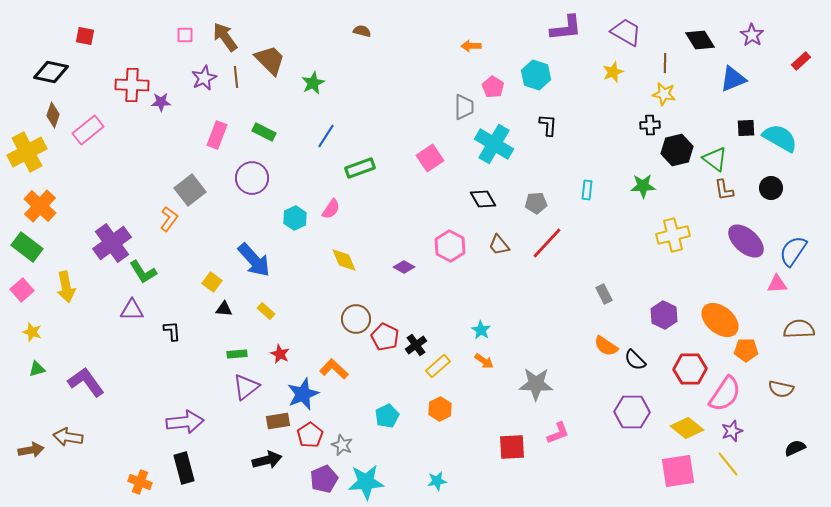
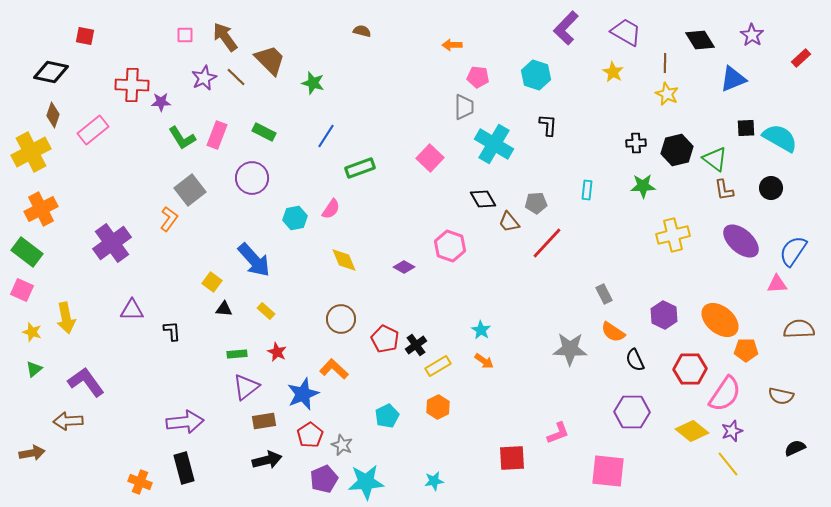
purple L-shape at (566, 28): rotated 140 degrees clockwise
orange arrow at (471, 46): moved 19 px left, 1 px up
red rectangle at (801, 61): moved 3 px up
yellow star at (613, 72): rotated 20 degrees counterclockwise
brown line at (236, 77): rotated 40 degrees counterclockwise
green star at (313, 83): rotated 30 degrees counterclockwise
pink pentagon at (493, 87): moved 15 px left, 10 px up; rotated 25 degrees counterclockwise
yellow star at (664, 94): moved 3 px right; rotated 15 degrees clockwise
black cross at (650, 125): moved 14 px left, 18 px down
pink rectangle at (88, 130): moved 5 px right
yellow cross at (27, 152): moved 4 px right
pink square at (430, 158): rotated 12 degrees counterclockwise
orange cross at (40, 206): moved 1 px right, 3 px down; rotated 20 degrees clockwise
cyan hexagon at (295, 218): rotated 15 degrees clockwise
purple ellipse at (746, 241): moved 5 px left
brown trapezoid at (499, 245): moved 10 px right, 23 px up
pink hexagon at (450, 246): rotated 8 degrees counterclockwise
green rectangle at (27, 247): moved 5 px down
green L-shape at (143, 272): moved 39 px right, 134 px up
yellow arrow at (66, 287): moved 31 px down
pink square at (22, 290): rotated 25 degrees counterclockwise
brown circle at (356, 319): moved 15 px left
red pentagon at (385, 337): moved 2 px down
orange semicircle at (606, 346): moved 7 px right, 14 px up
red star at (280, 354): moved 3 px left, 2 px up
black semicircle at (635, 360): rotated 20 degrees clockwise
yellow rectangle at (438, 366): rotated 10 degrees clockwise
green triangle at (37, 369): moved 3 px left; rotated 24 degrees counterclockwise
gray star at (536, 384): moved 34 px right, 35 px up
brown semicircle at (781, 389): moved 7 px down
orange hexagon at (440, 409): moved 2 px left, 2 px up
brown rectangle at (278, 421): moved 14 px left
yellow diamond at (687, 428): moved 5 px right, 3 px down
brown arrow at (68, 437): moved 16 px up; rotated 12 degrees counterclockwise
red square at (512, 447): moved 11 px down
brown arrow at (31, 450): moved 1 px right, 3 px down
pink square at (678, 471): moved 70 px left; rotated 15 degrees clockwise
cyan star at (437, 481): moved 3 px left
